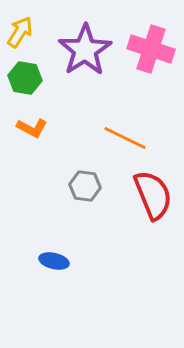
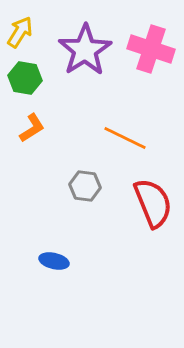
orange L-shape: rotated 60 degrees counterclockwise
red semicircle: moved 8 px down
